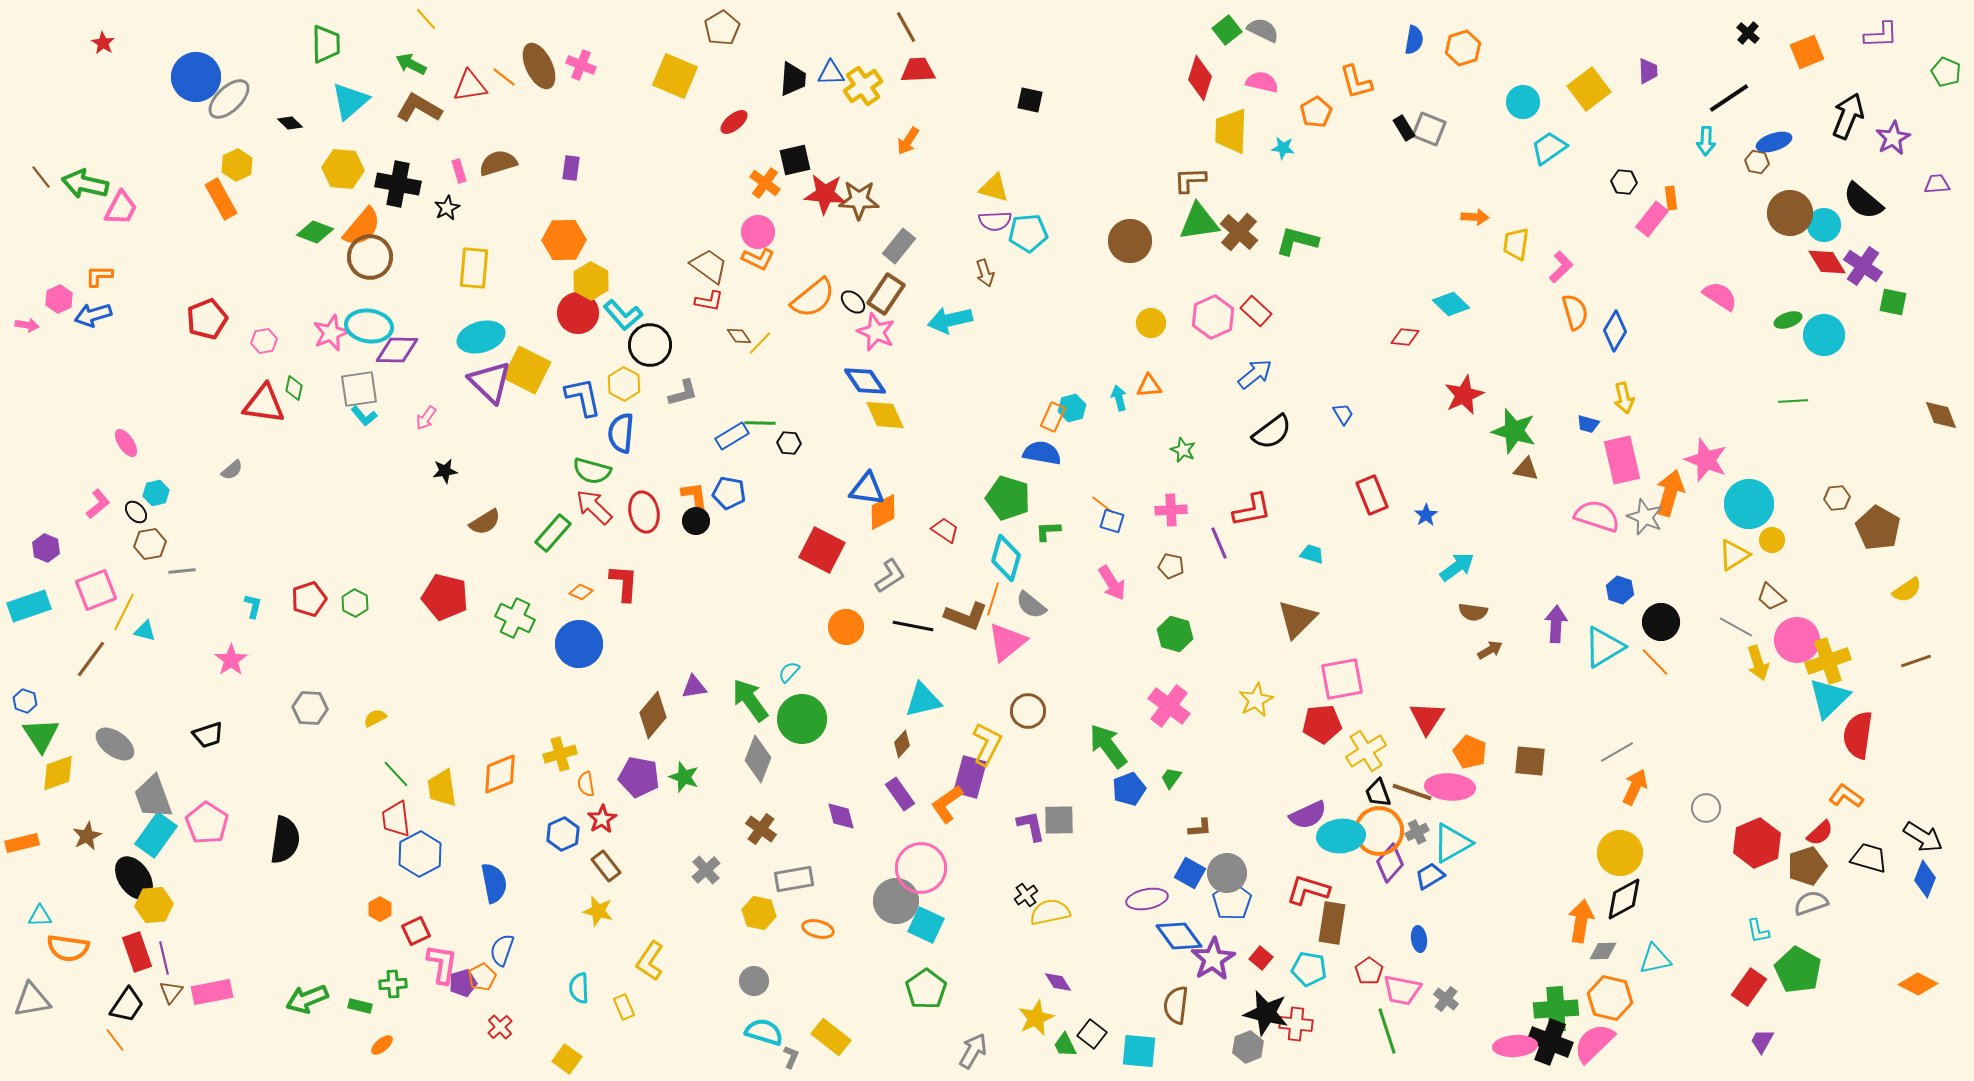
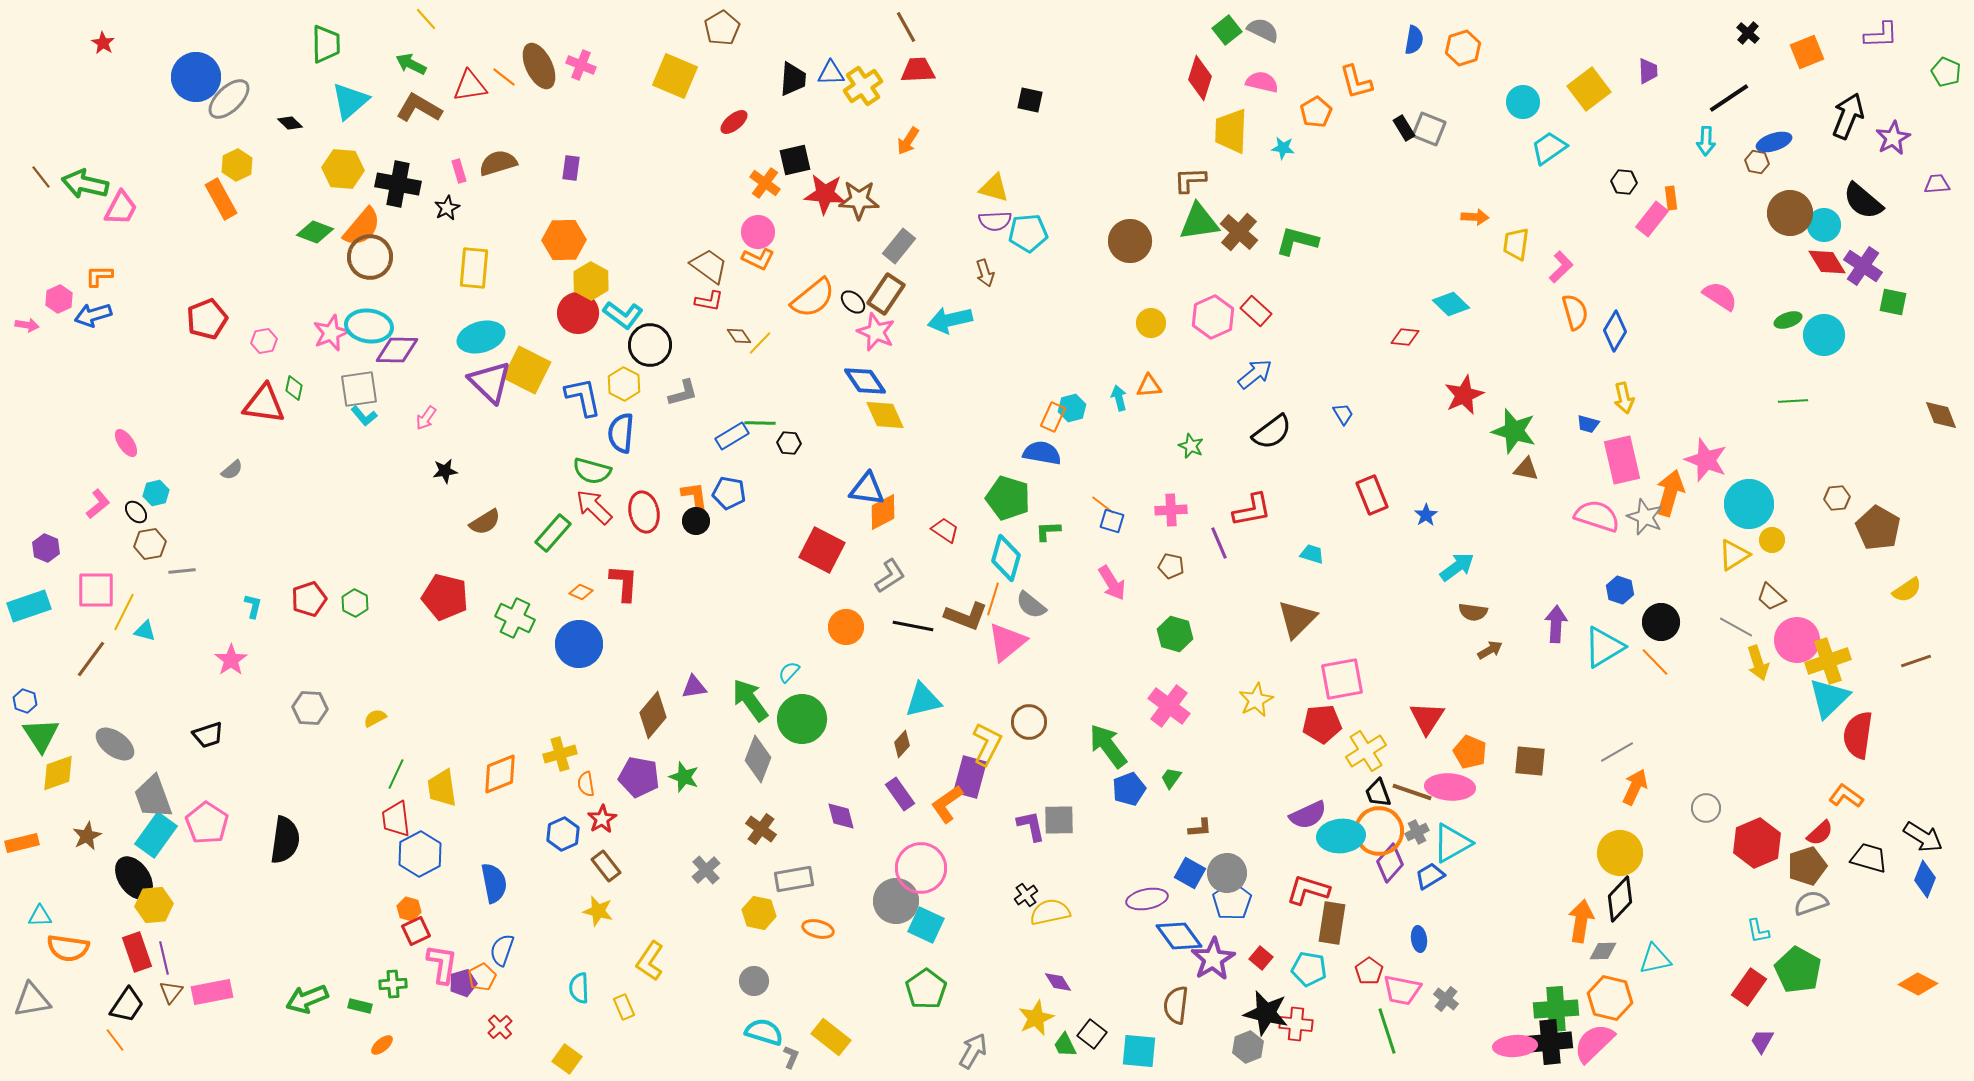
cyan L-shape at (623, 315): rotated 12 degrees counterclockwise
green star at (1183, 450): moved 8 px right, 4 px up
pink square at (96, 590): rotated 21 degrees clockwise
brown circle at (1028, 711): moved 1 px right, 11 px down
green line at (396, 774): rotated 68 degrees clockwise
black diamond at (1624, 899): moved 4 px left; rotated 18 degrees counterclockwise
orange hexagon at (380, 909): moved 29 px right; rotated 15 degrees counterclockwise
black cross at (1550, 1042): rotated 27 degrees counterclockwise
